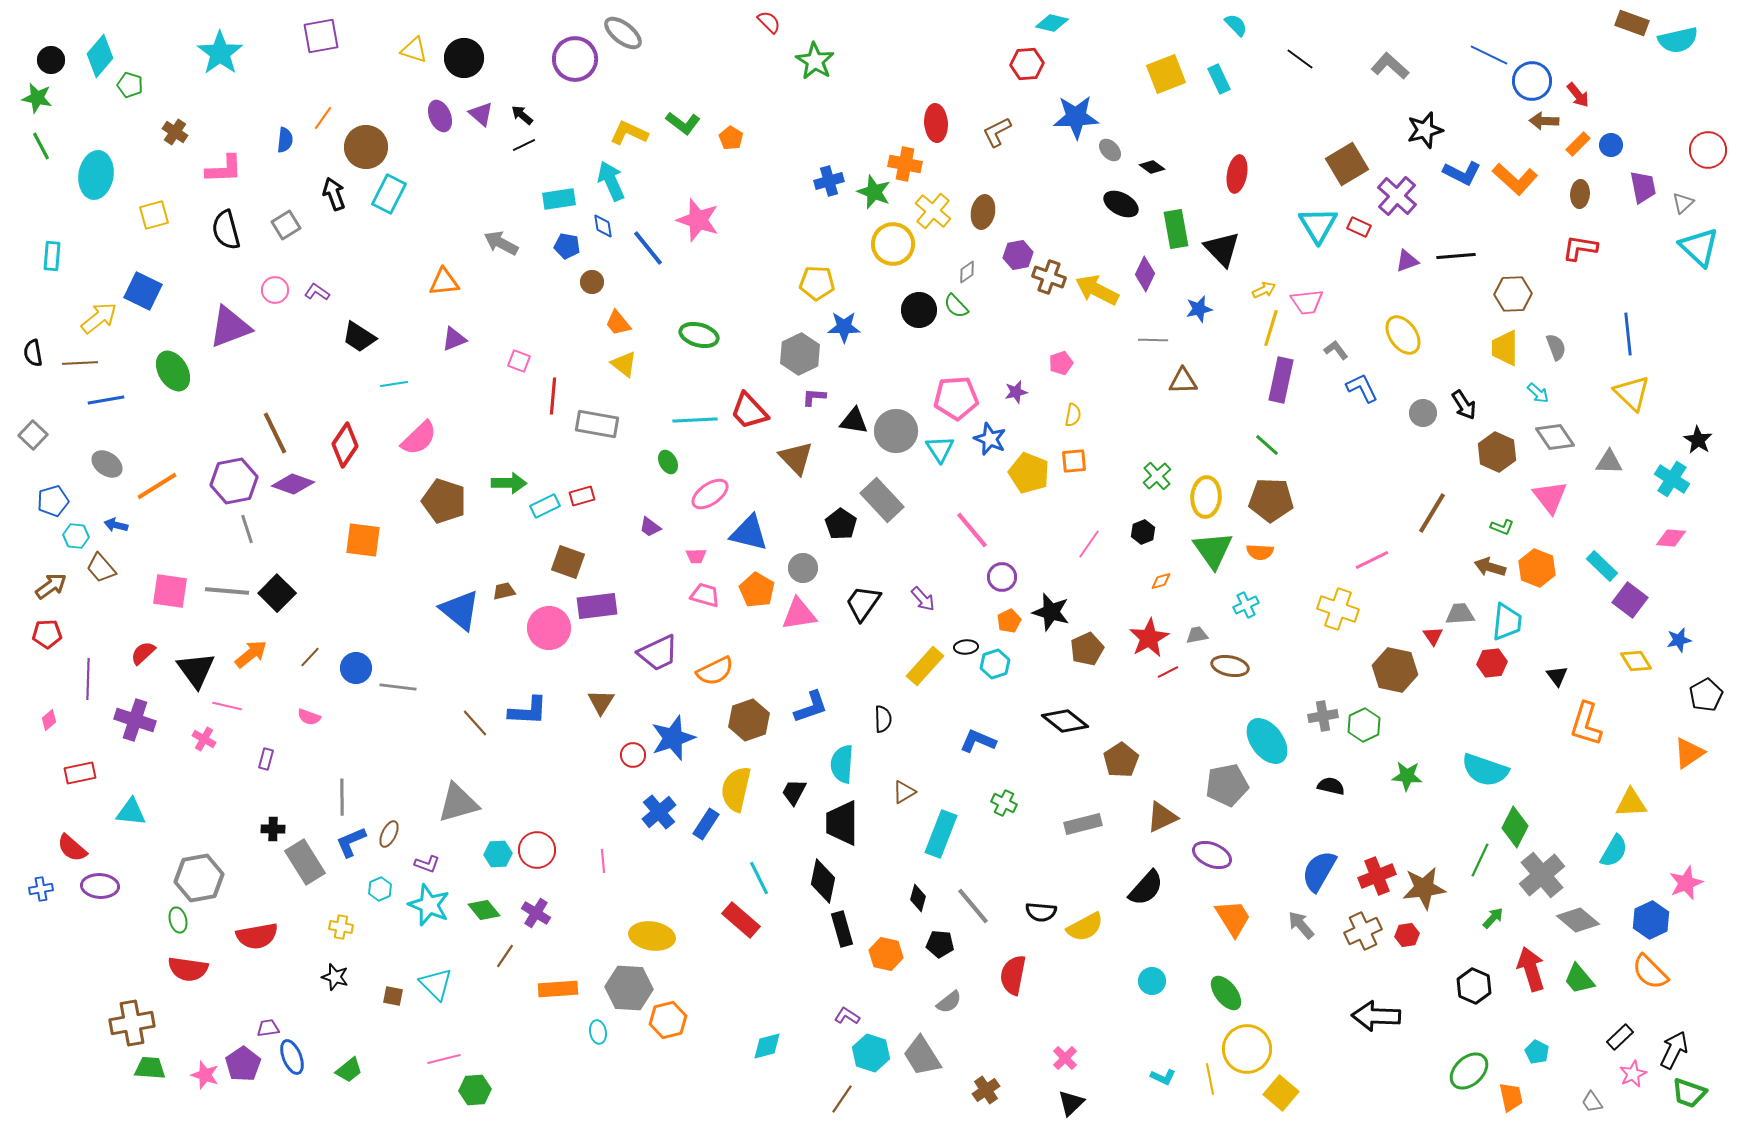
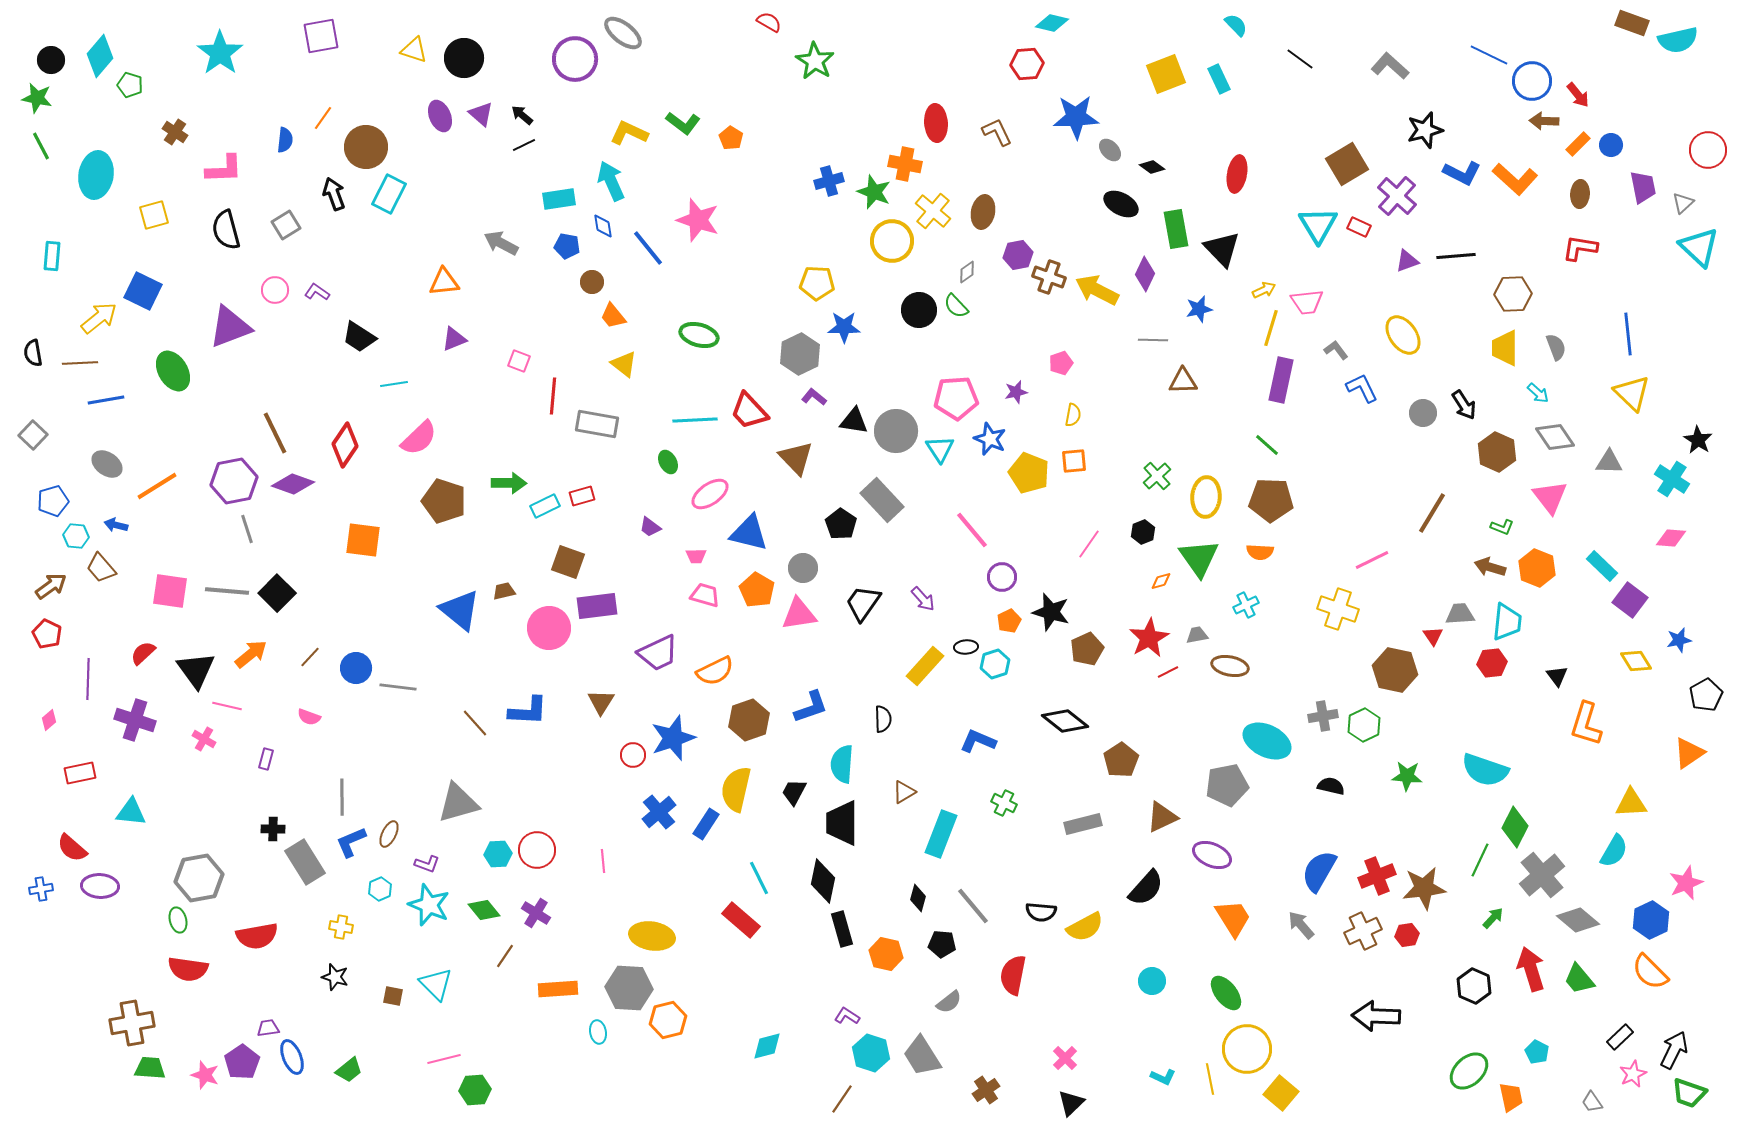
red semicircle at (769, 22): rotated 15 degrees counterclockwise
brown L-shape at (997, 132): rotated 92 degrees clockwise
yellow circle at (893, 244): moved 1 px left, 3 px up
orange trapezoid at (618, 323): moved 5 px left, 7 px up
purple L-shape at (814, 397): rotated 35 degrees clockwise
green triangle at (1213, 550): moved 14 px left, 8 px down
red pentagon at (47, 634): rotated 28 degrees clockwise
cyan ellipse at (1267, 741): rotated 27 degrees counterclockwise
black pentagon at (940, 944): moved 2 px right
purple pentagon at (243, 1064): moved 1 px left, 2 px up
